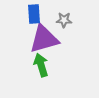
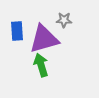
blue rectangle: moved 17 px left, 17 px down
